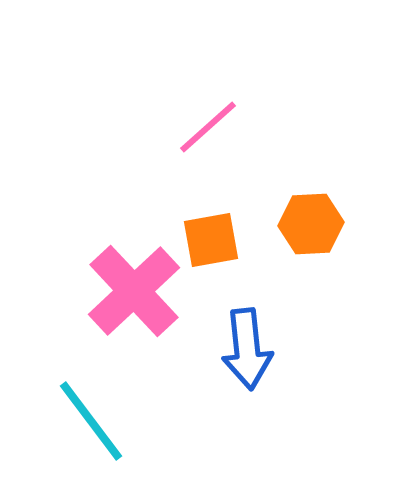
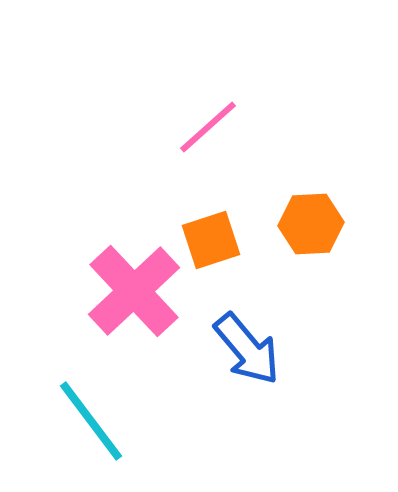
orange square: rotated 8 degrees counterclockwise
blue arrow: rotated 34 degrees counterclockwise
